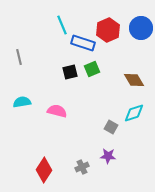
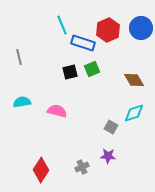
red diamond: moved 3 px left
